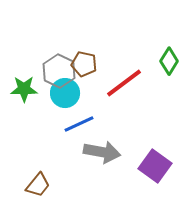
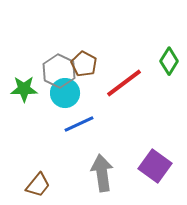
brown pentagon: rotated 15 degrees clockwise
gray arrow: moved 21 px down; rotated 108 degrees counterclockwise
